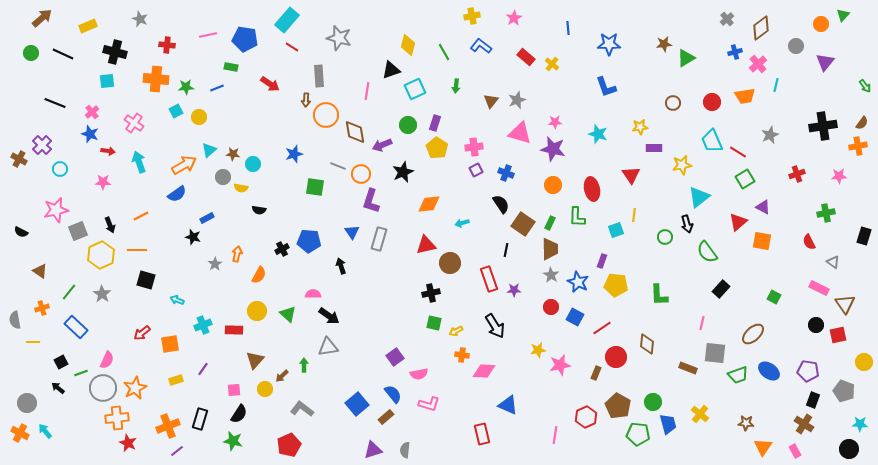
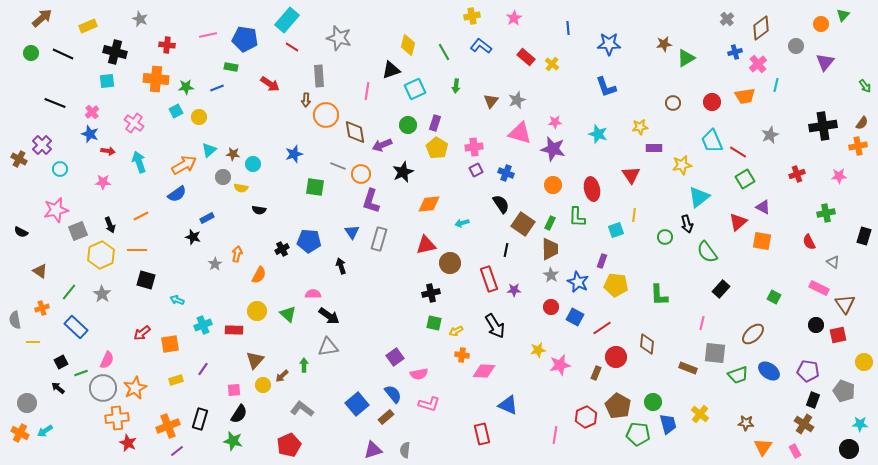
yellow circle at (265, 389): moved 2 px left, 4 px up
cyan arrow at (45, 431): rotated 84 degrees counterclockwise
